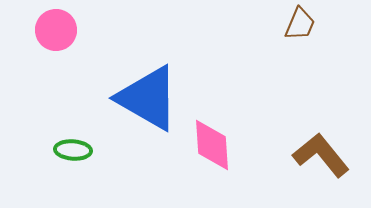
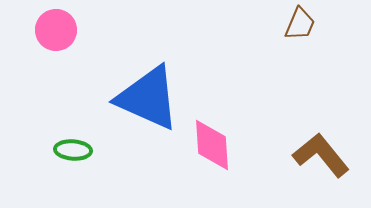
blue triangle: rotated 6 degrees counterclockwise
